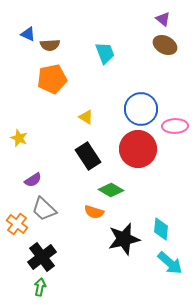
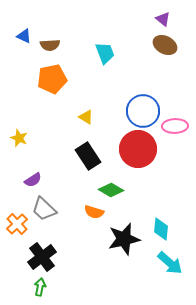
blue triangle: moved 4 px left, 2 px down
blue circle: moved 2 px right, 2 px down
orange cross: rotated 10 degrees clockwise
